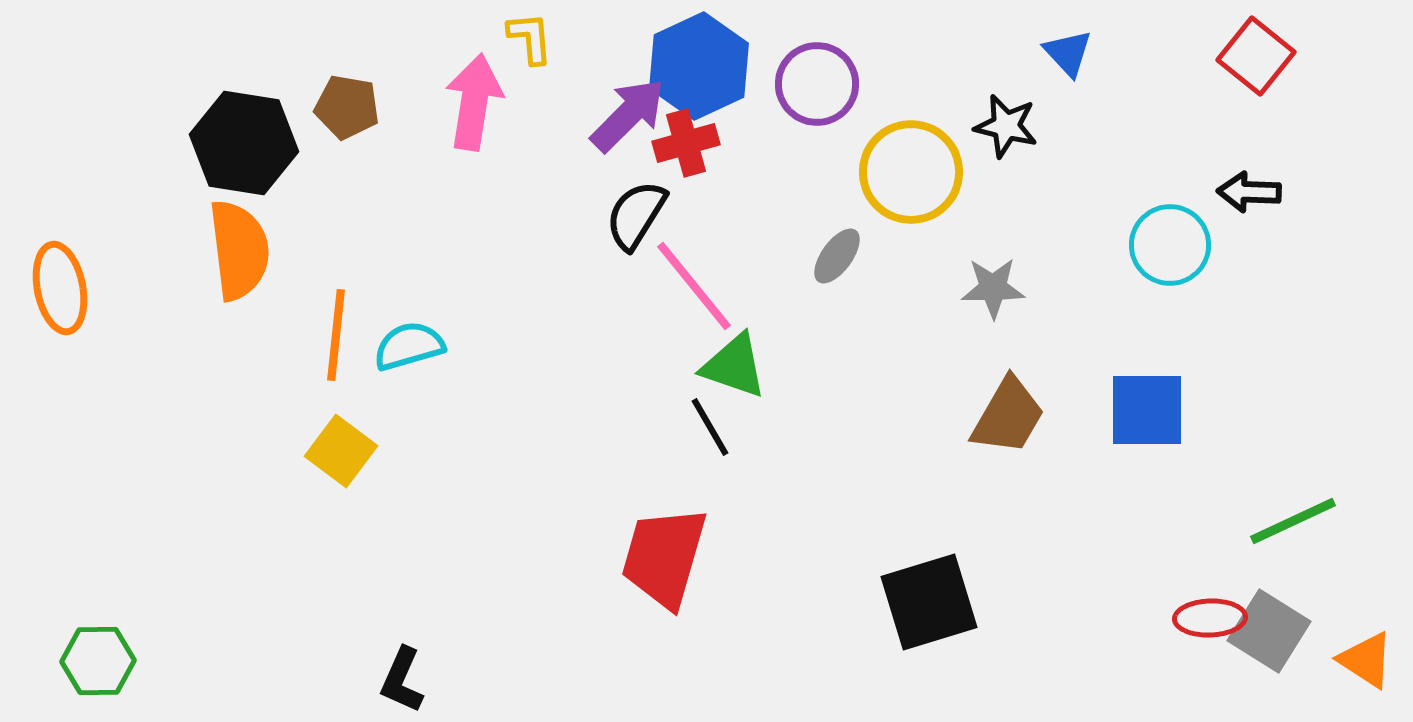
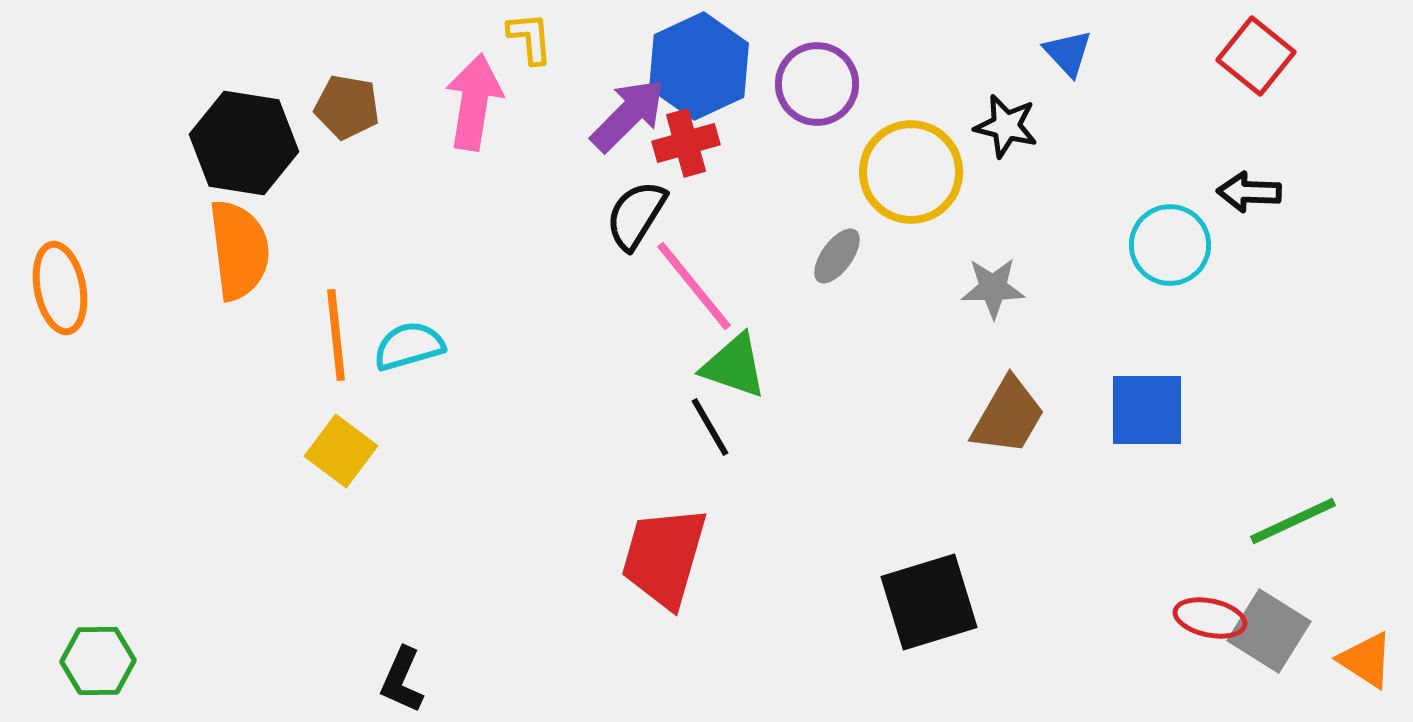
orange line: rotated 12 degrees counterclockwise
red ellipse: rotated 14 degrees clockwise
